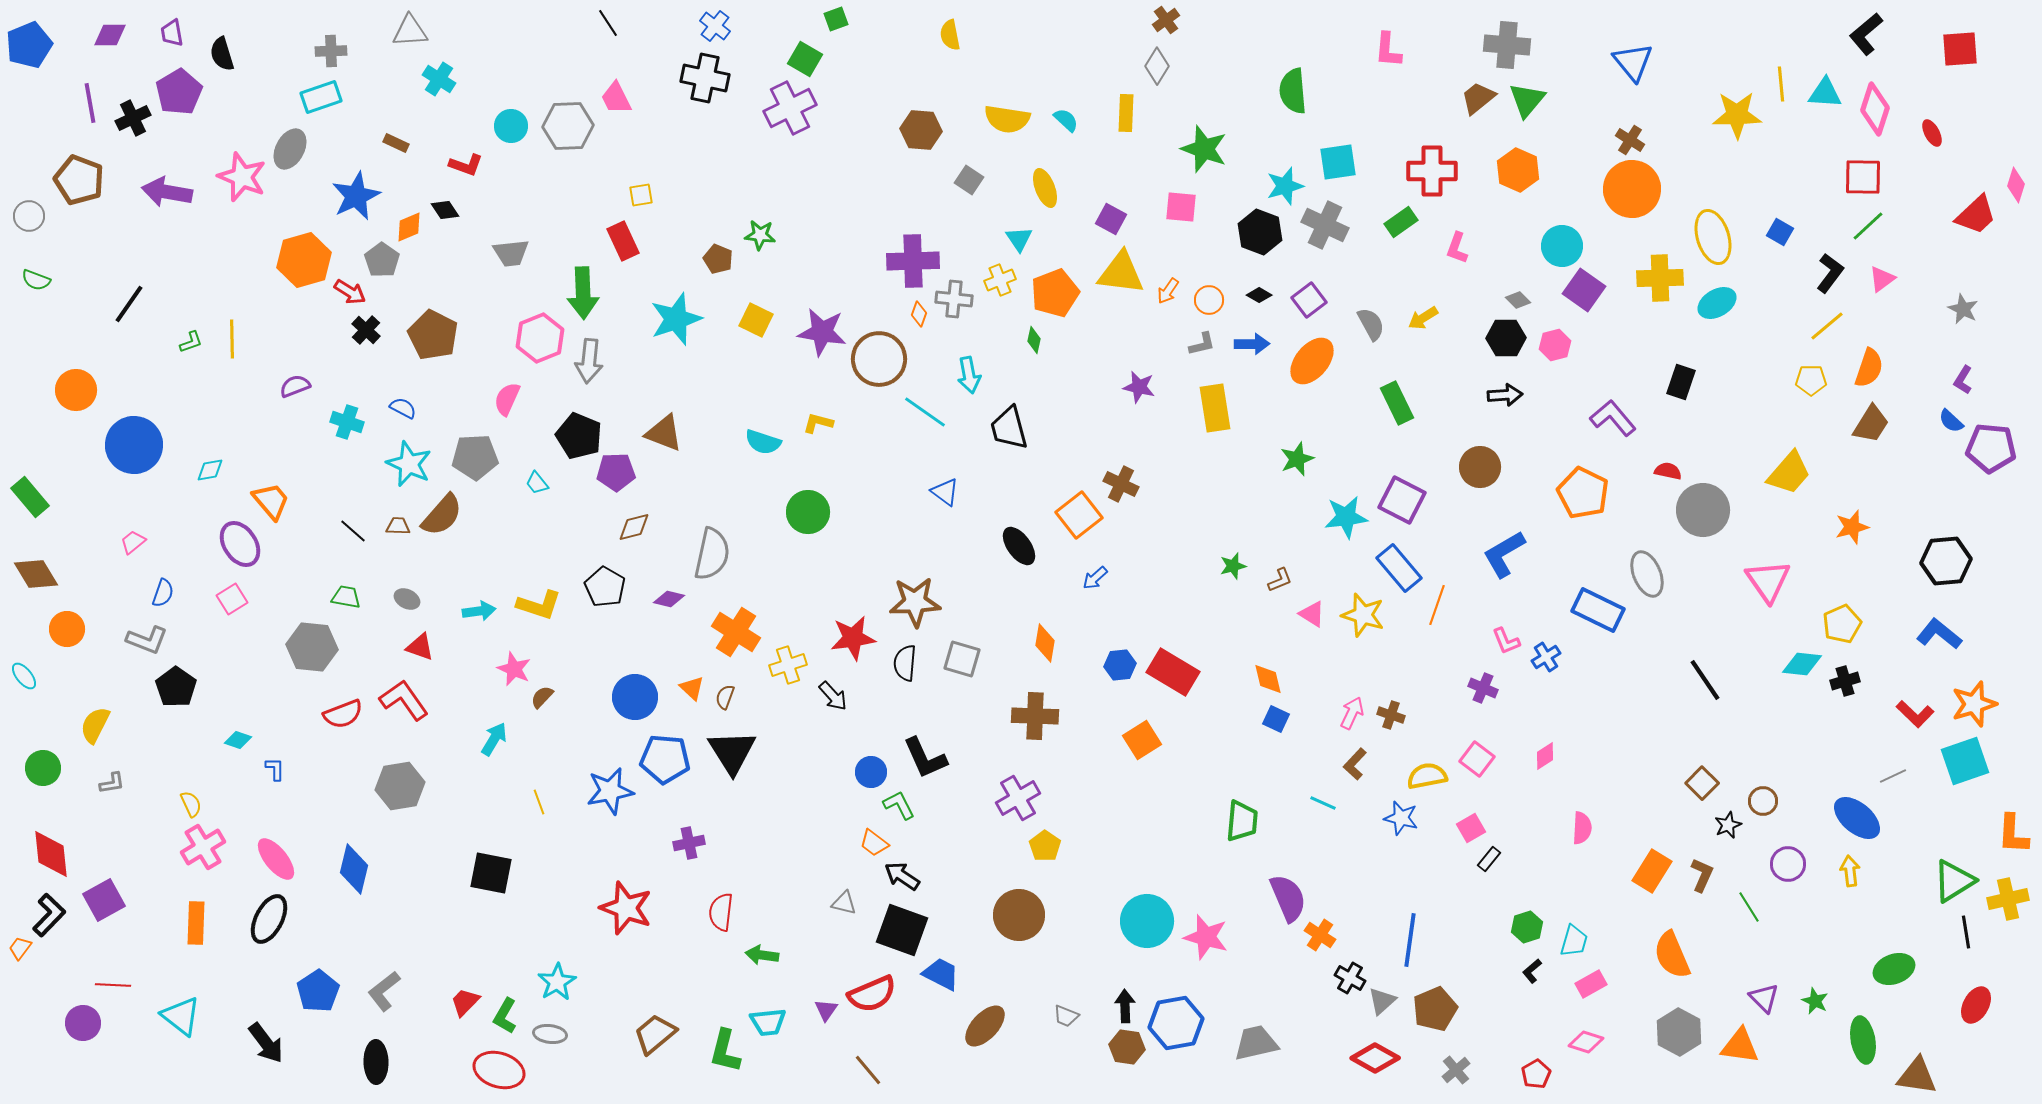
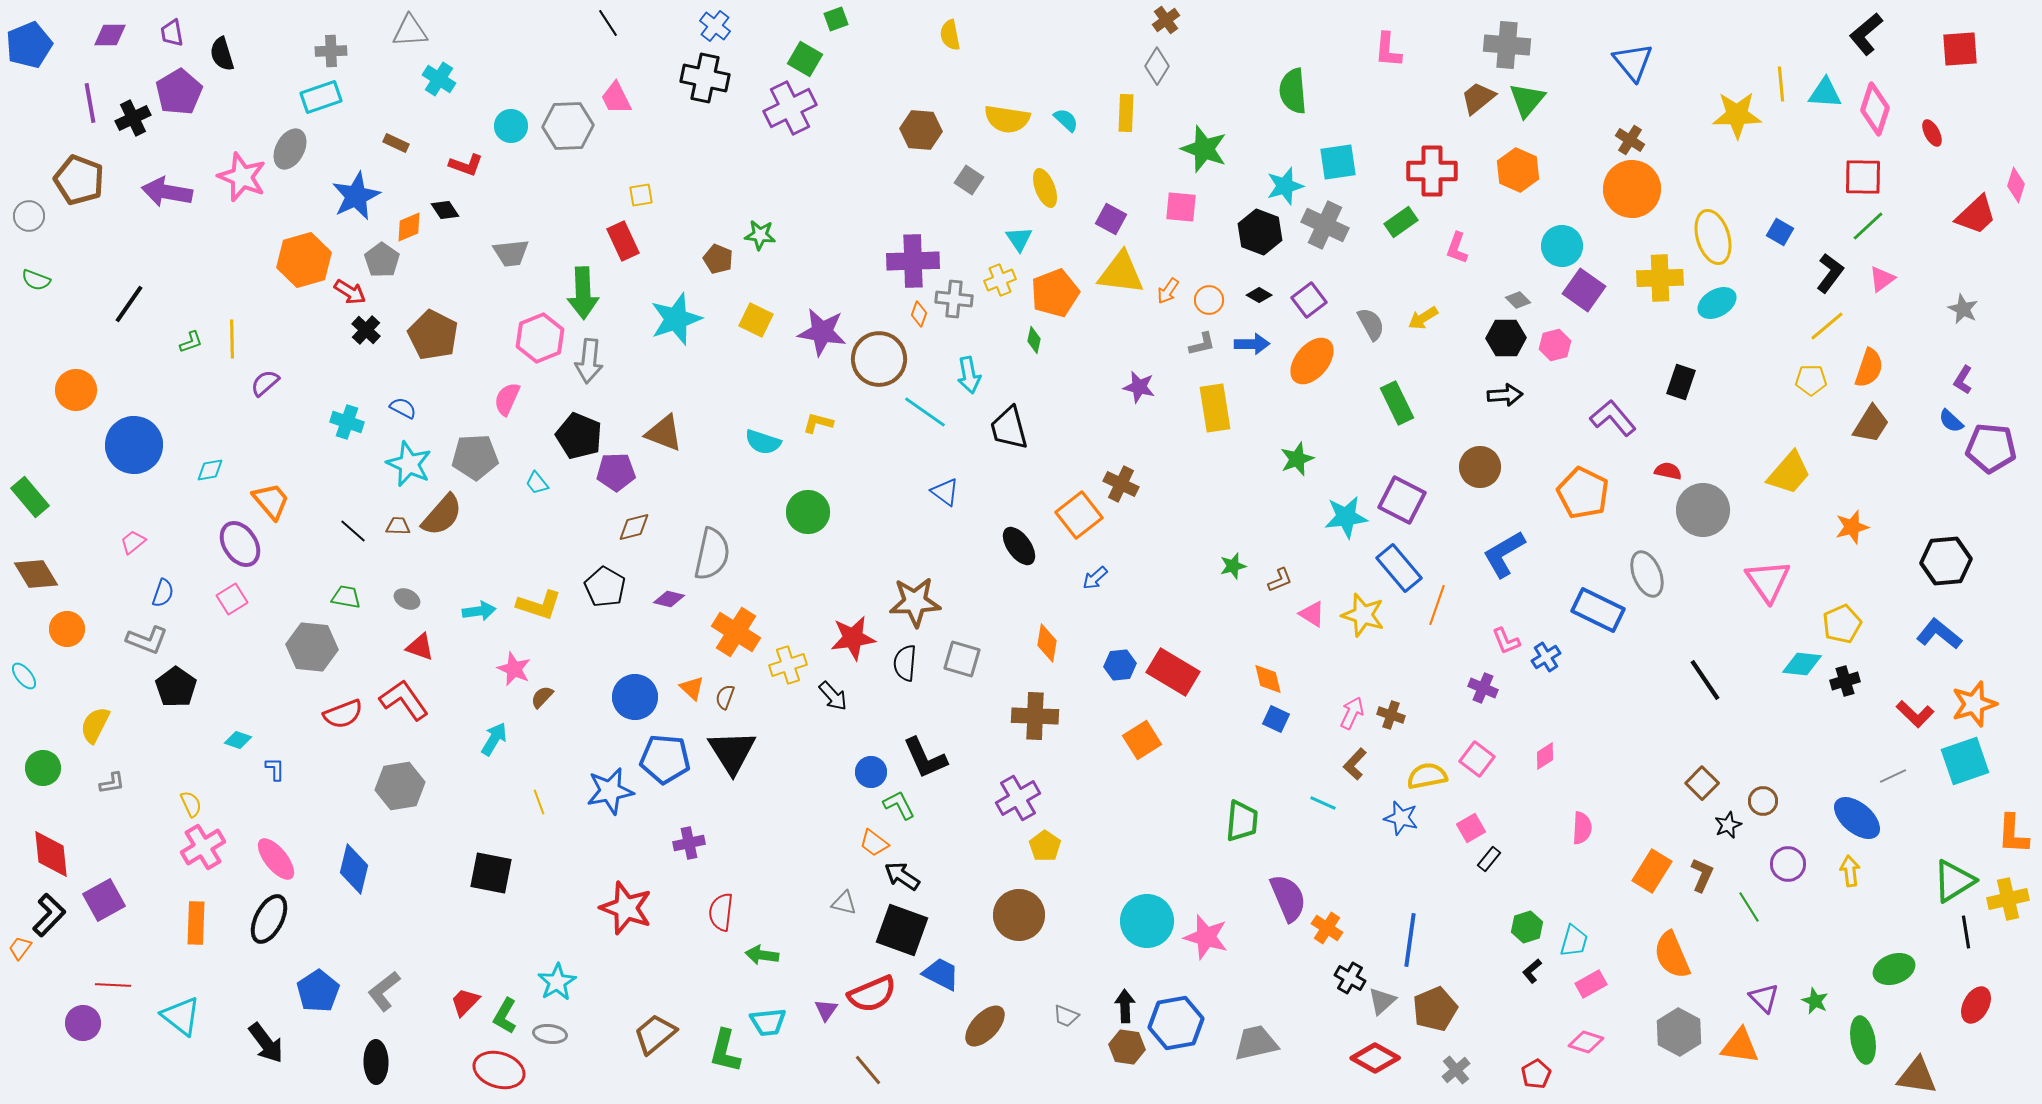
purple semicircle at (295, 386): moved 30 px left, 3 px up; rotated 20 degrees counterclockwise
orange diamond at (1045, 643): moved 2 px right
orange cross at (1320, 935): moved 7 px right, 7 px up
